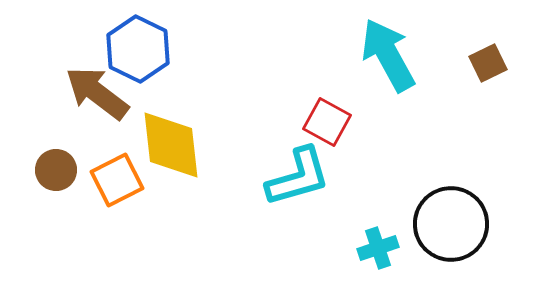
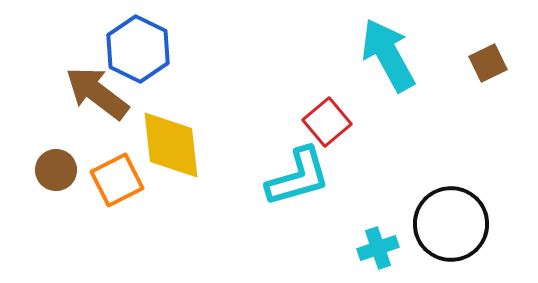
red square: rotated 21 degrees clockwise
